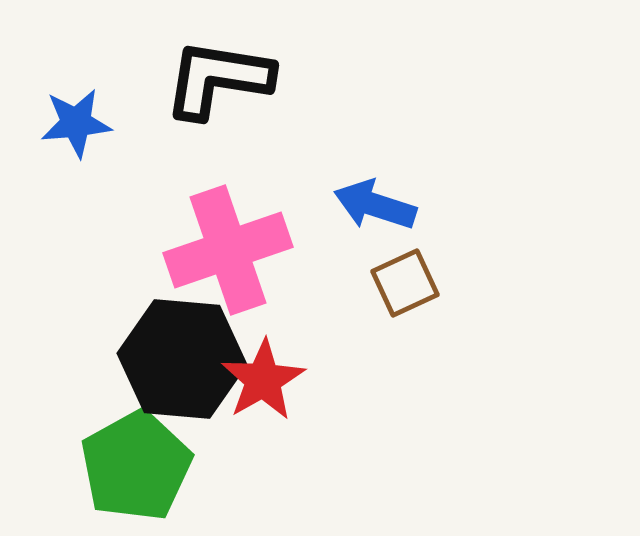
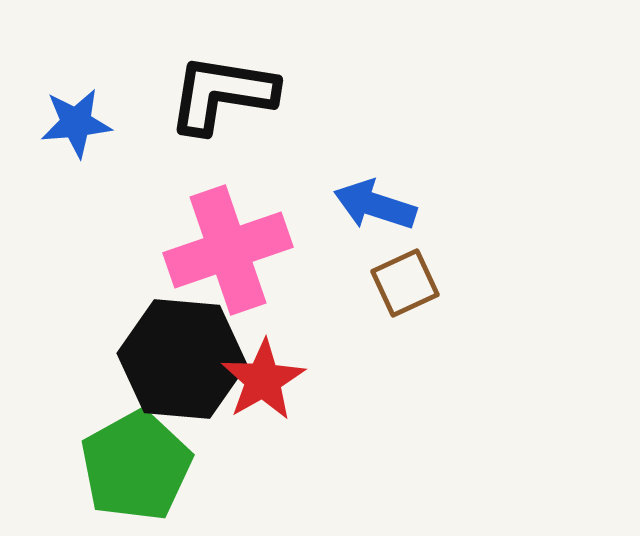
black L-shape: moved 4 px right, 15 px down
